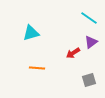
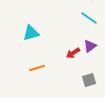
purple triangle: moved 1 px left, 4 px down
orange line: rotated 21 degrees counterclockwise
